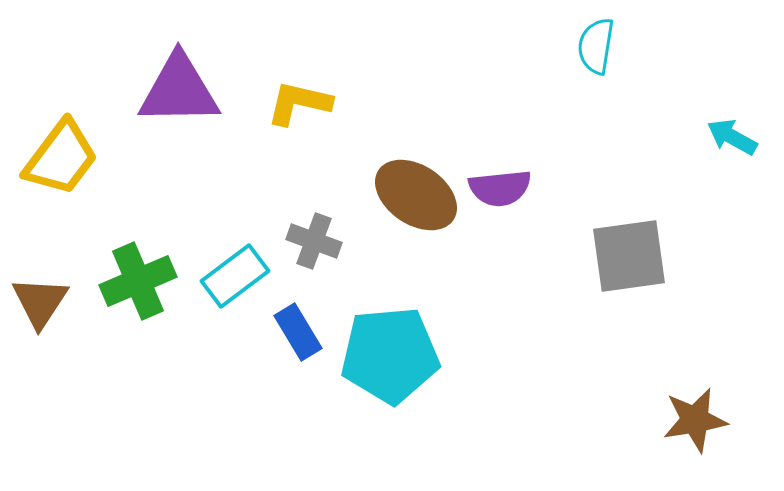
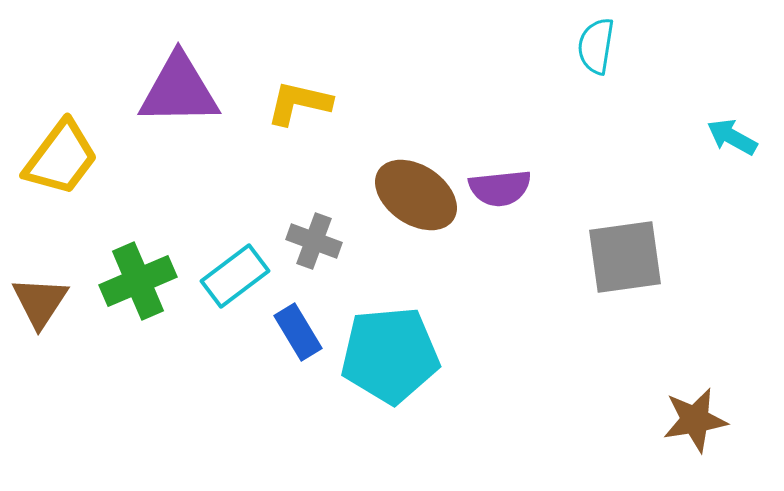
gray square: moved 4 px left, 1 px down
